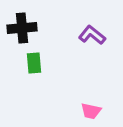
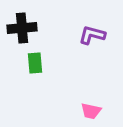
purple L-shape: rotated 24 degrees counterclockwise
green rectangle: moved 1 px right
